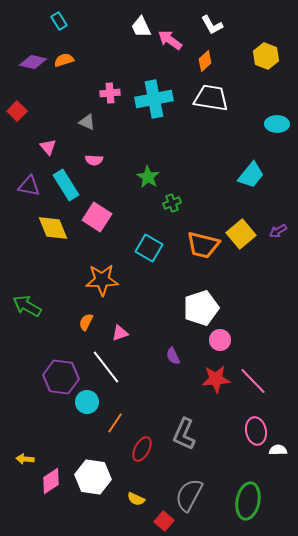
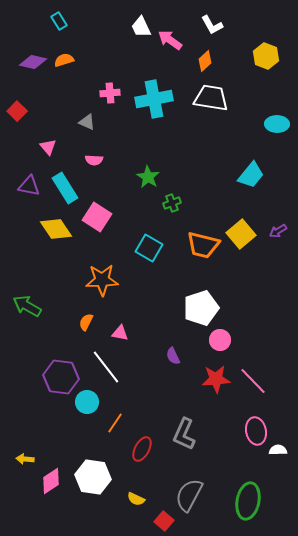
cyan rectangle at (66, 185): moved 1 px left, 3 px down
yellow diamond at (53, 228): moved 3 px right, 1 px down; rotated 12 degrees counterclockwise
pink triangle at (120, 333): rotated 30 degrees clockwise
